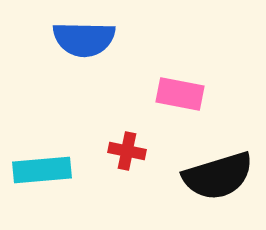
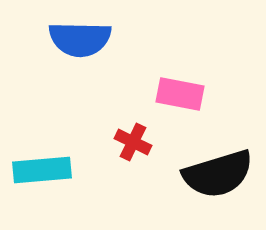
blue semicircle: moved 4 px left
red cross: moved 6 px right, 9 px up; rotated 15 degrees clockwise
black semicircle: moved 2 px up
